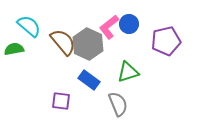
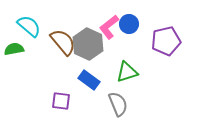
green triangle: moved 1 px left
